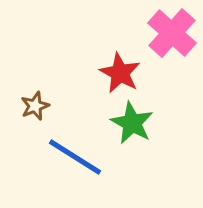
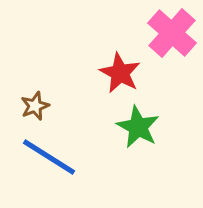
green star: moved 6 px right, 4 px down
blue line: moved 26 px left
